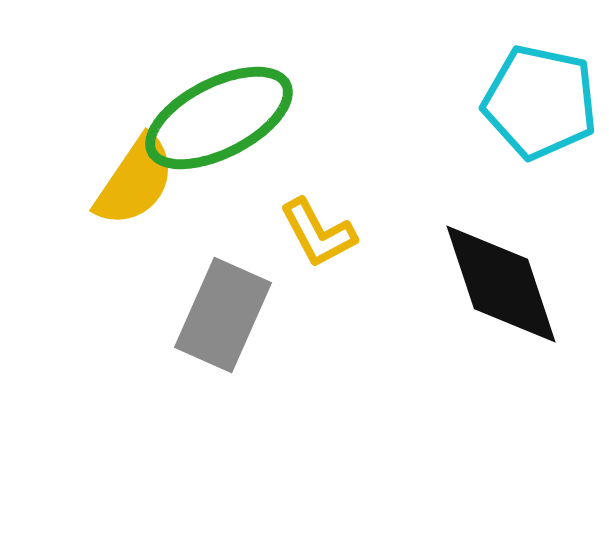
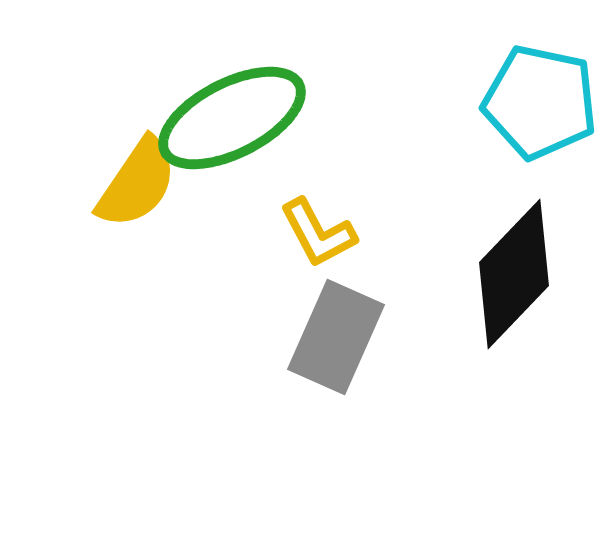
green ellipse: moved 13 px right
yellow semicircle: moved 2 px right, 2 px down
black diamond: moved 13 px right, 10 px up; rotated 62 degrees clockwise
gray rectangle: moved 113 px right, 22 px down
